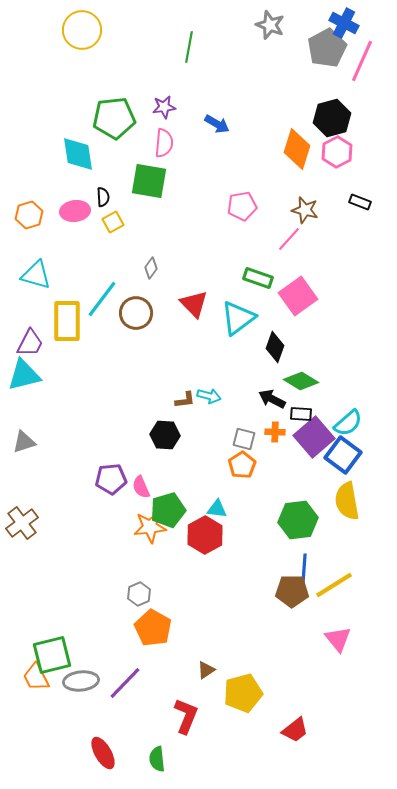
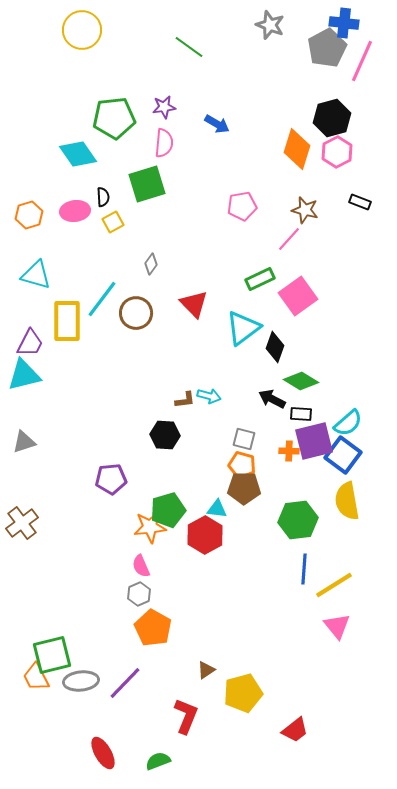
blue cross at (344, 23): rotated 20 degrees counterclockwise
green line at (189, 47): rotated 64 degrees counterclockwise
cyan diamond at (78, 154): rotated 27 degrees counterclockwise
green square at (149, 181): moved 2 px left, 3 px down; rotated 27 degrees counterclockwise
gray diamond at (151, 268): moved 4 px up
green rectangle at (258, 278): moved 2 px right, 1 px down; rotated 44 degrees counterclockwise
cyan triangle at (238, 318): moved 5 px right, 10 px down
orange cross at (275, 432): moved 14 px right, 19 px down
purple square at (314, 437): moved 4 px down; rotated 27 degrees clockwise
orange pentagon at (242, 465): rotated 24 degrees counterclockwise
pink semicircle at (141, 487): moved 79 px down
brown pentagon at (292, 591): moved 48 px left, 103 px up
pink triangle at (338, 639): moved 1 px left, 13 px up
green semicircle at (157, 759): moved 1 px right, 2 px down; rotated 75 degrees clockwise
